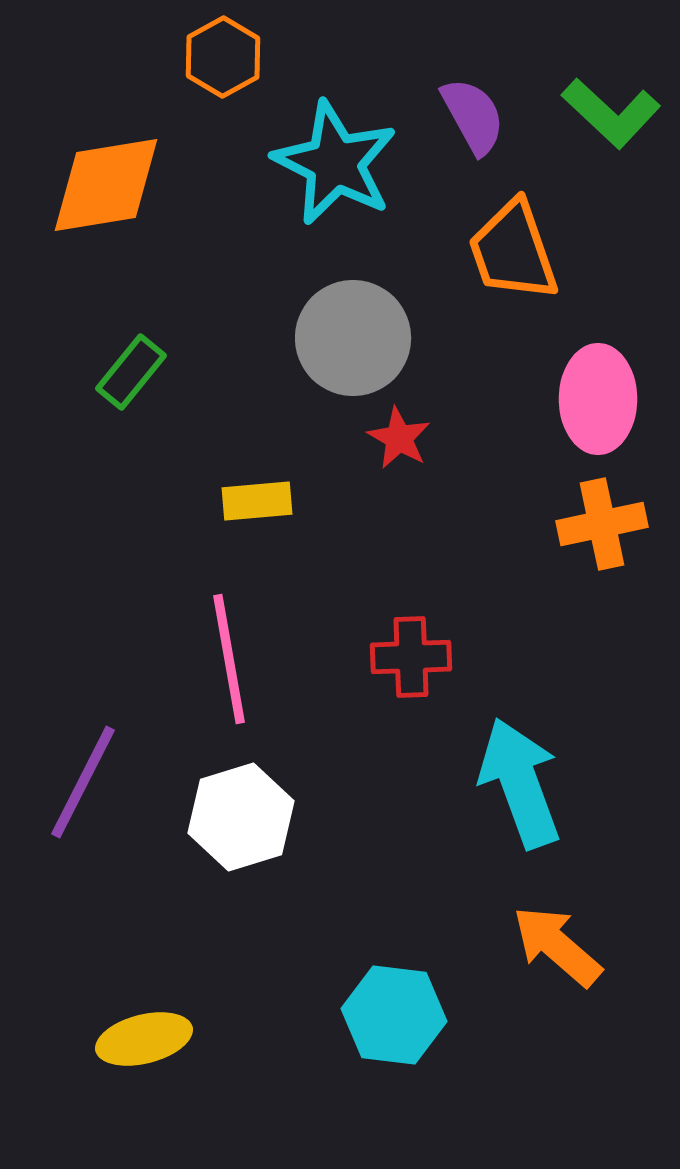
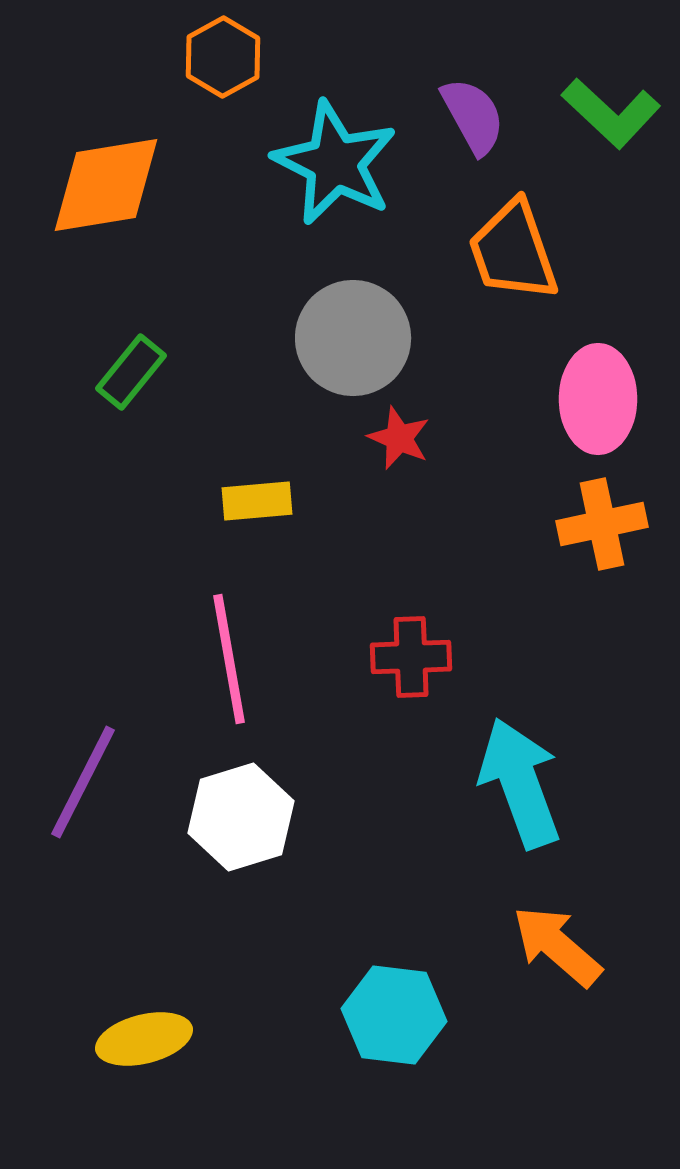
red star: rotated 6 degrees counterclockwise
